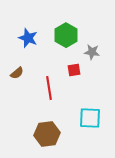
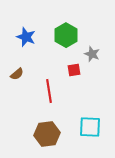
blue star: moved 2 px left, 1 px up
gray star: moved 2 px down; rotated 14 degrees clockwise
brown semicircle: moved 1 px down
red line: moved 3 px down
cyan square: moved 9 px down
